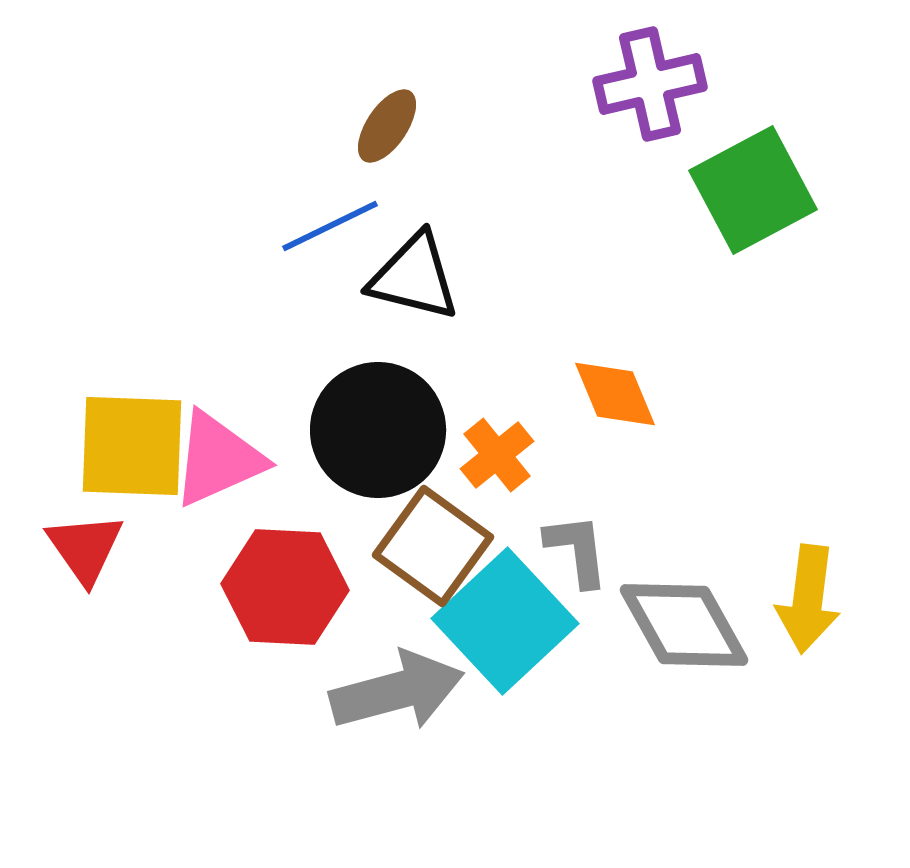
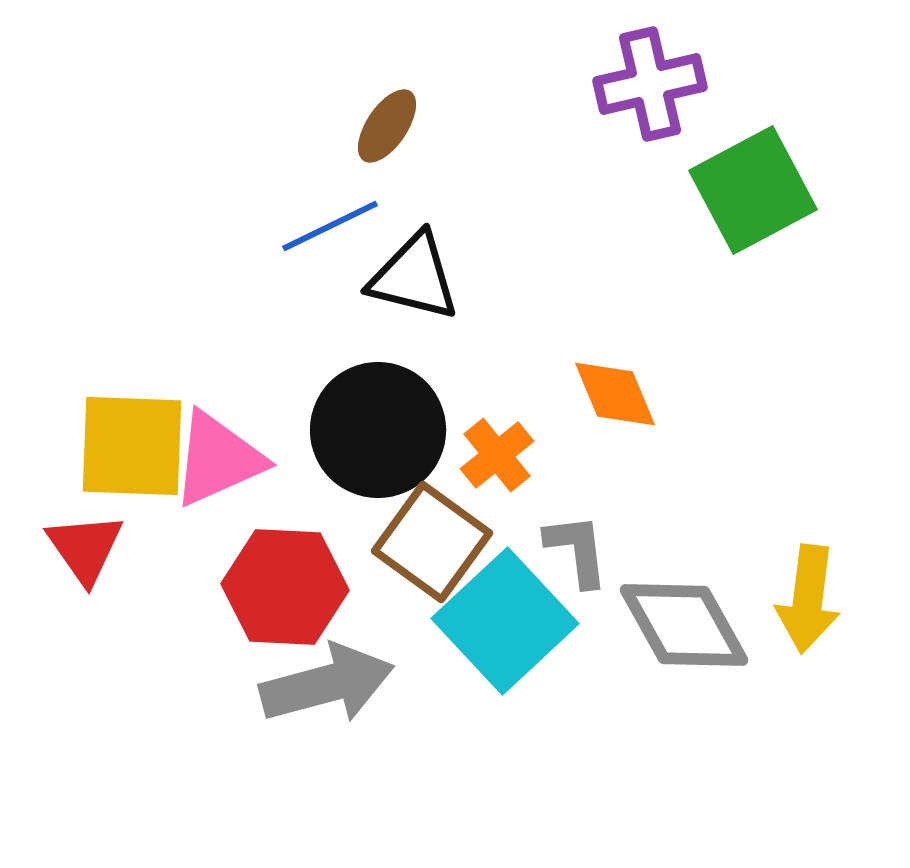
brown square: moved 1 px left, 4 px up
gray arrow: moved 70 px left, 7 px up
